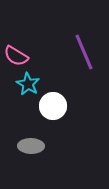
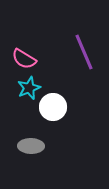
pink semicircle: moved 8 px right, 3 px down
cyan star: moved 1 px right, 4 px down; rotated 20 degrees clockwise
white circle: moved 1 px down
